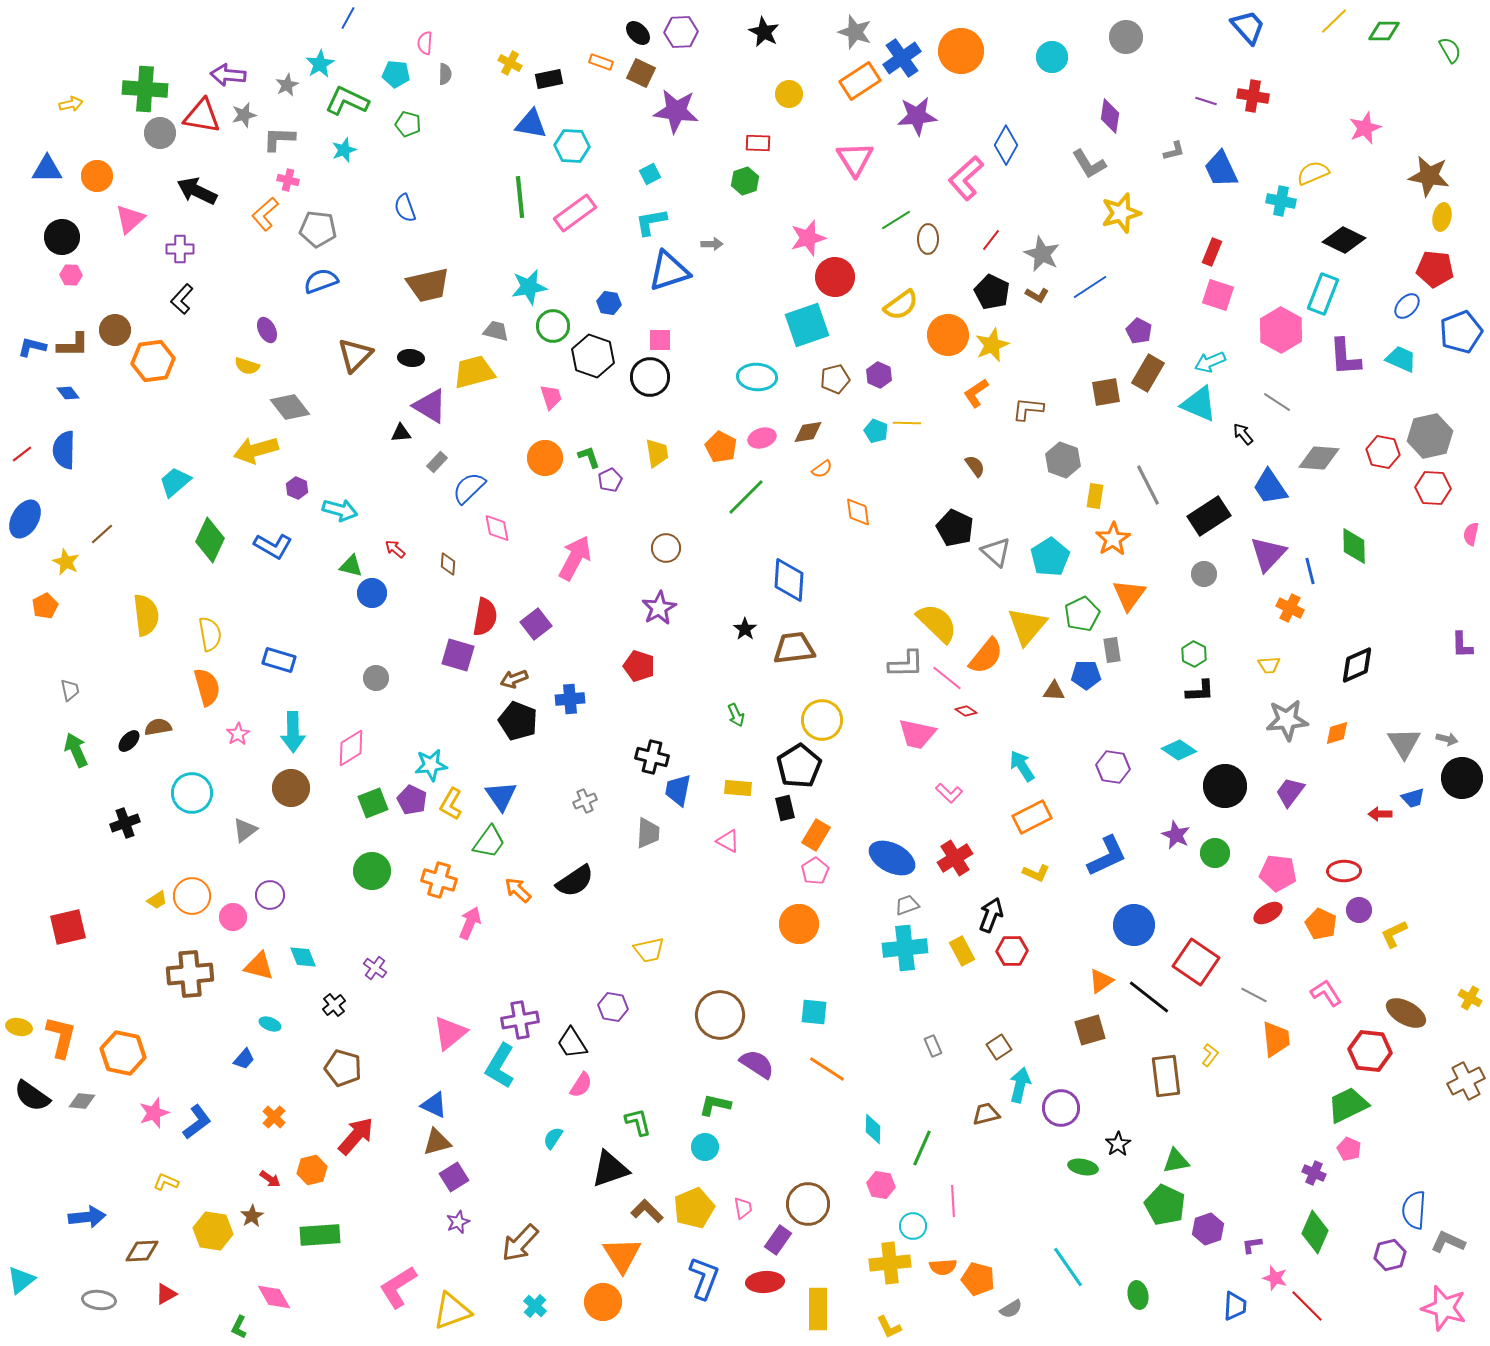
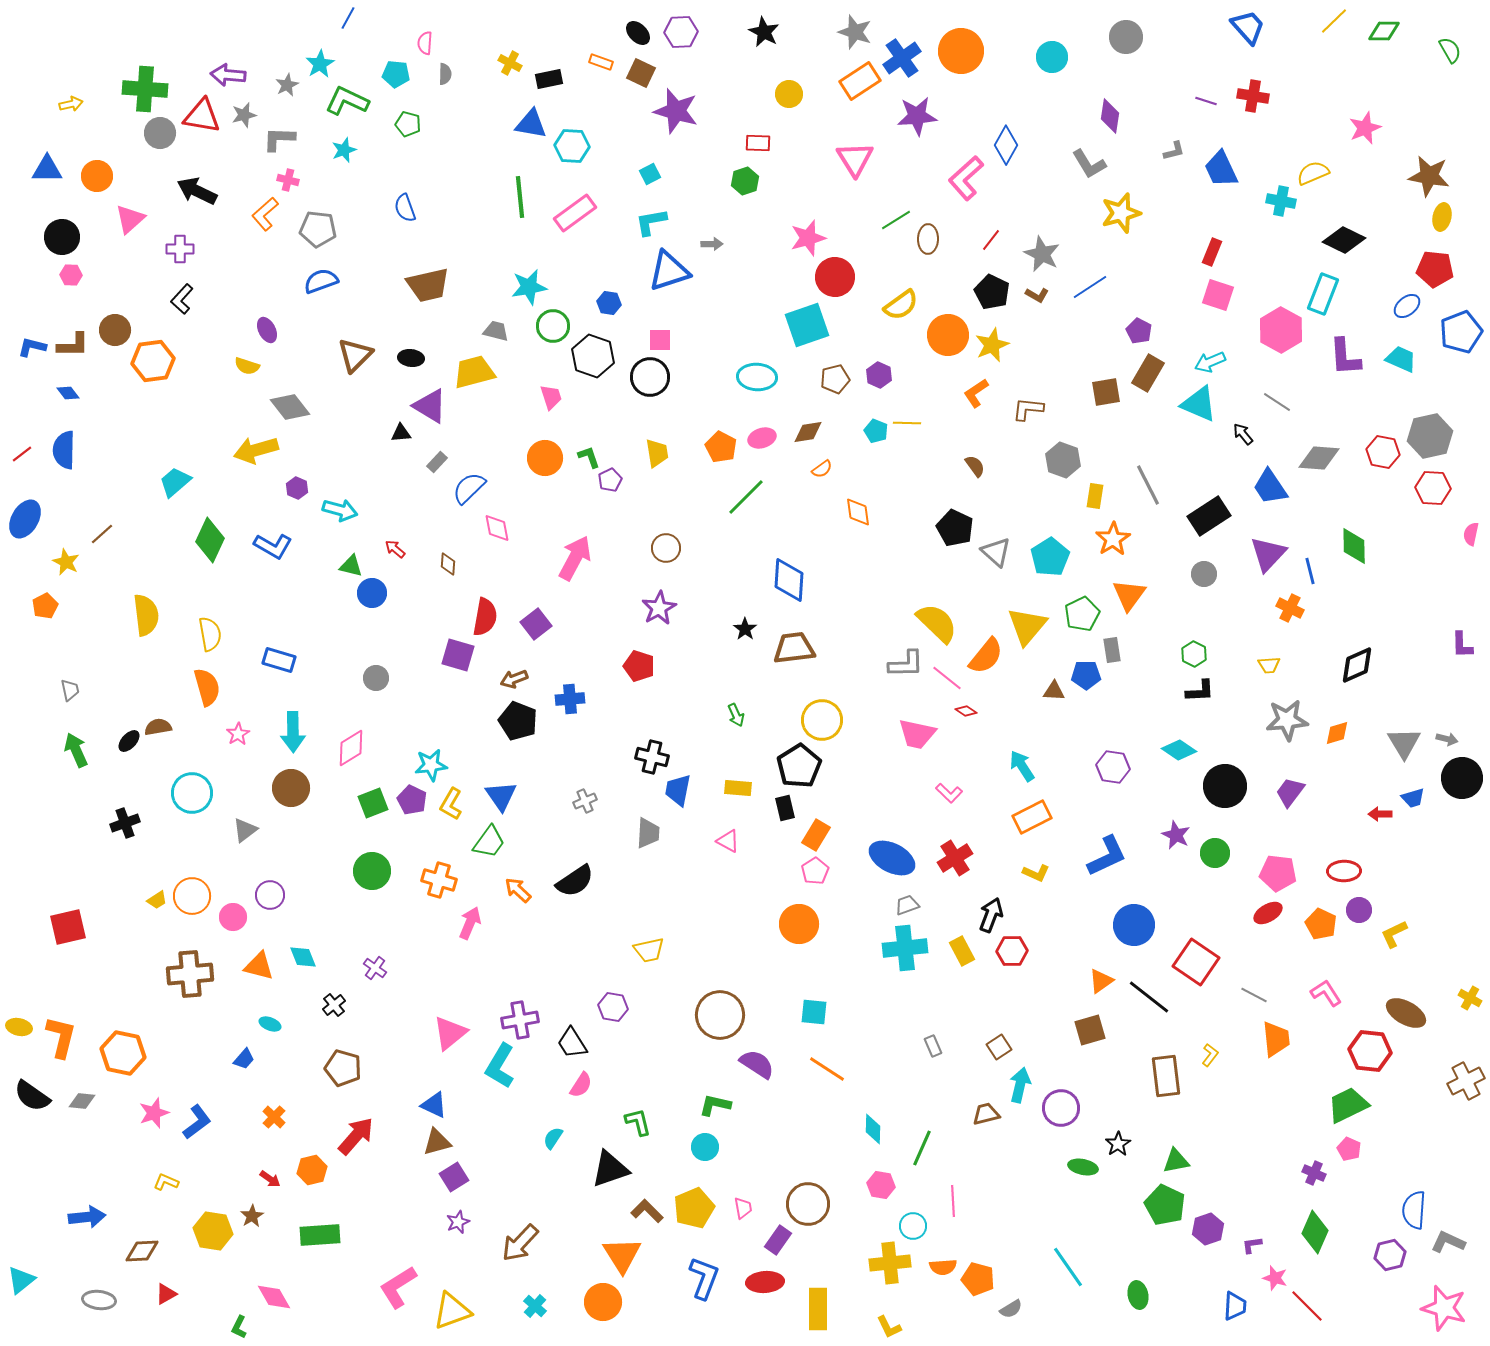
purple star at (676, 111): rotated 9 degrees clockwise
blue ellipse at (1407, 306): rotated 8 degrees clockwise
